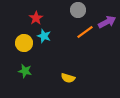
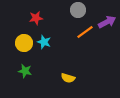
red star: rotated 24 degrees clockwise
cyan star: moved 6 px down
